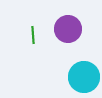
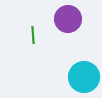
purple circle: moved 10 px up
